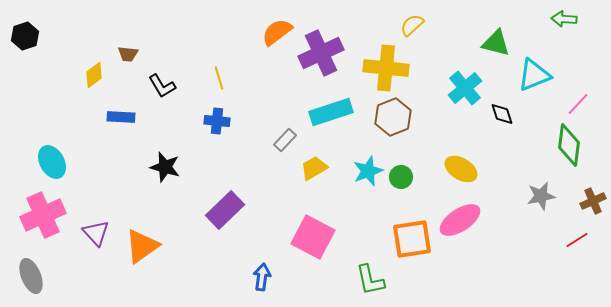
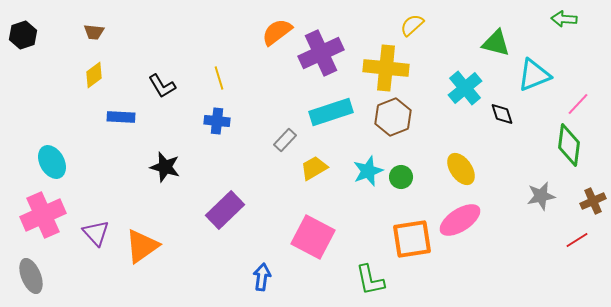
black hexagon: moved 2 px left, 1 px up
brown trapezoid: moved 34 px left, 22 px up
yellow ellipse: rotated 24 degrees clockwise
